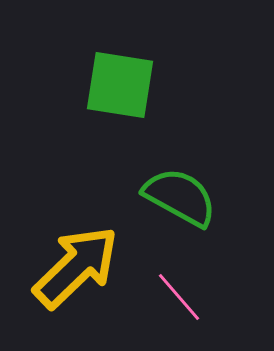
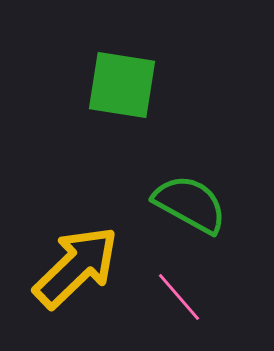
green square: moved 2 px right
green semicircle: moved 10 px right, 7 px down
